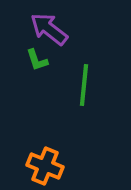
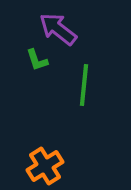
purple arrow: moved 9 px right
orange cross: rotated 36 degrees clockwise
